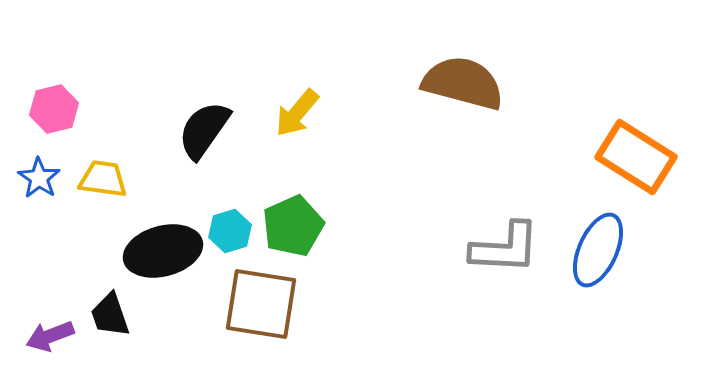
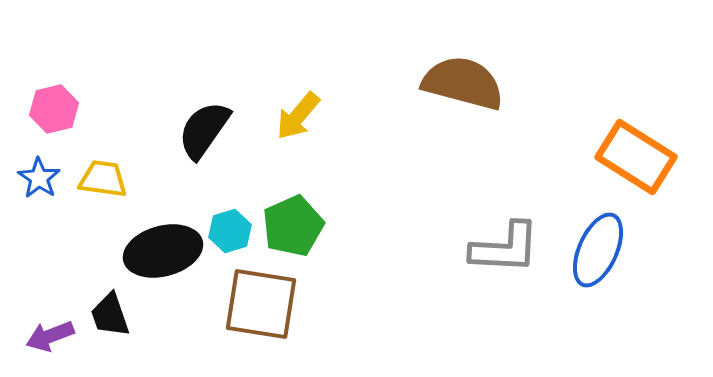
yellow arrow: moved 1 px right, 3 px down
